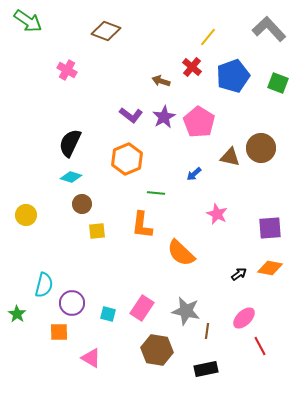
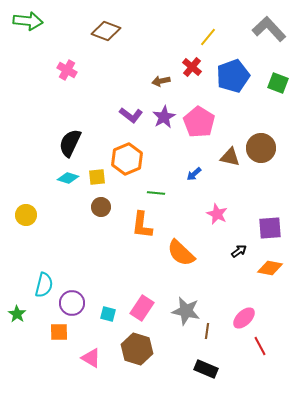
green arrow at (28, 21): rotated 28 degrees counterclockwise
brown arrow at (161, 81): rotated 30 degrees counterclockwise
cyan diamond at (71, 177): moved 3 px left, 1 px down
brown circle at (82, 204): moved 19 px right, 3 px down
yellow square at (97, 231): moved 54 px up
black arrow at (239, 274): moved 23 px up
brown hexagon at (157, 350): moved 20 px left, 1 px up; rotated 8 degrees clockwise
black rectangle at (206, 369): rotated 35 degrees clockwise
